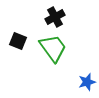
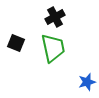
black square: moved 2 px left, 2 px down
green trapezoid: rotated 24 degrees clockwise
